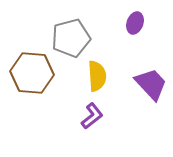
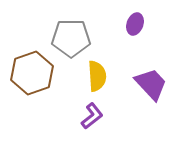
purple ellipse: moved 1 px down
gray pentagon: rotated 15 degrees clockwise
brown hexagon: rotated 24 degrees counterclockwise
